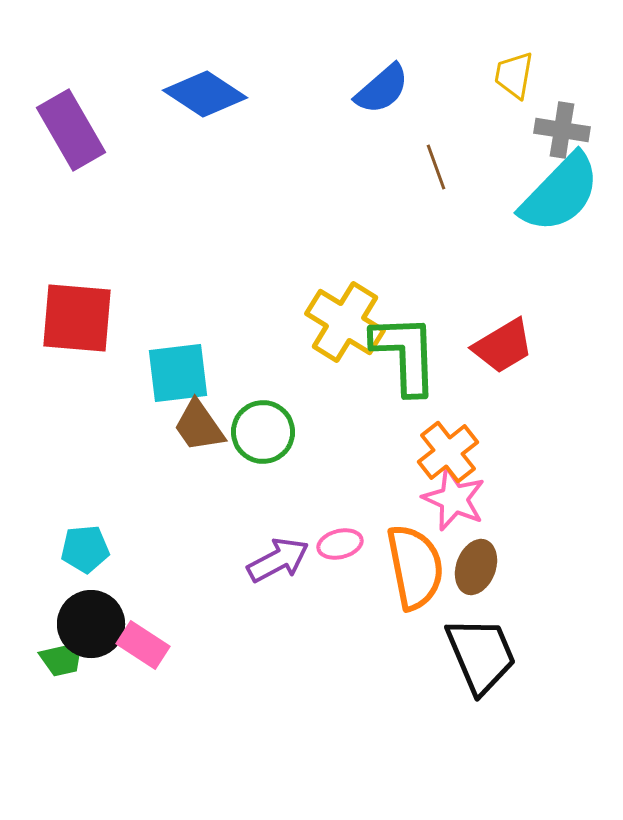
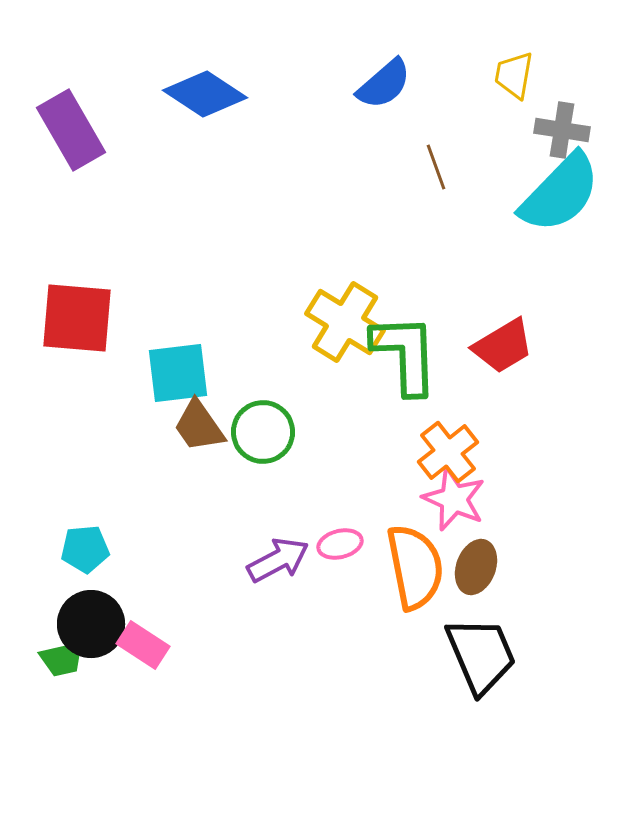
blue semicircle: moved 2 px right, 5 px up
